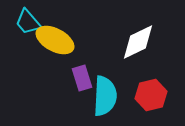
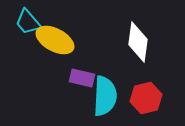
white diamond: rotated 57 degrees counterclockwise
purple rectangle: rotated 60 degrees counterclockwise
red hexagon: moved 5 px left, 3 px down
